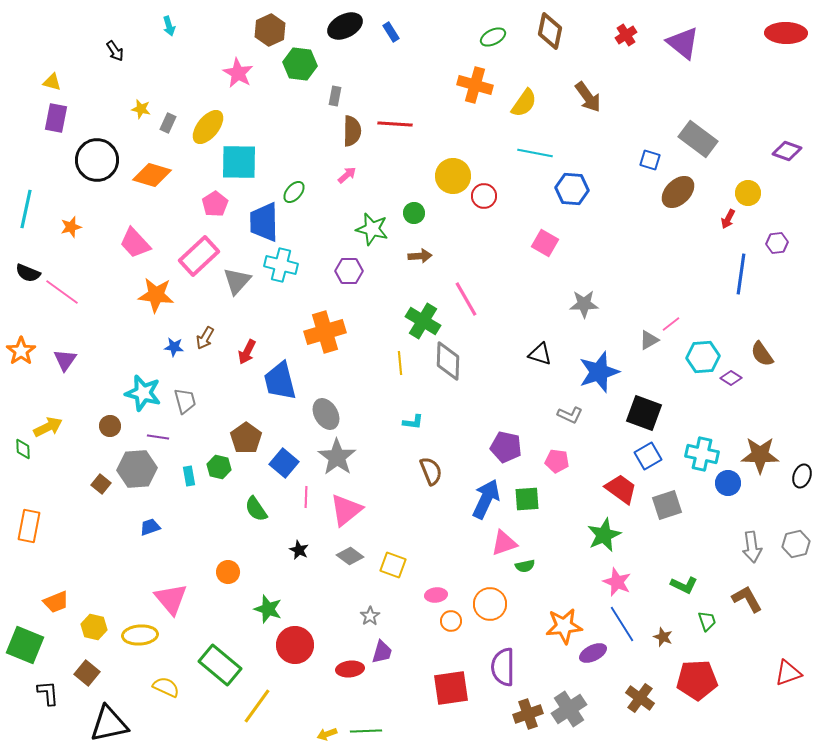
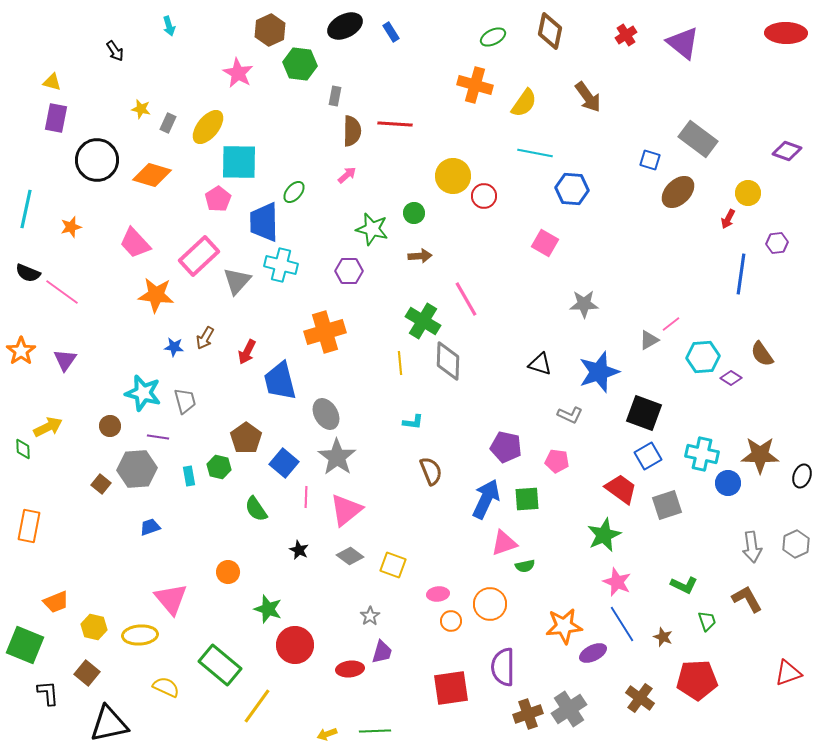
pink pentagon at (215, 204): moved 3 px right, 5 px up
black triangle at (540, 354): moved 10 px down
gray hexagon at (796, 544): rotated 12 degrees counterclockwise
pink ellipse at (436, 595): moved 2 px right, 1 px up
green line at (366, 731): moved 9 px right
